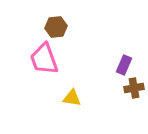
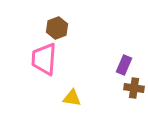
brown hexagon: moved 1 px right, 1 px down; rotated 15 degrees counterclockwise
pink trapezoid: rotated 24 degrees clockwise
brown cross: rotated 18 degrees clockwise
